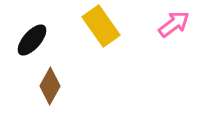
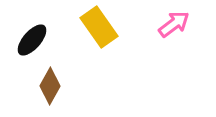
yellow rectangle: moved 2 px left, 1 px down
